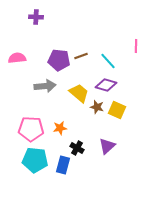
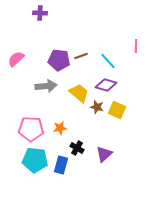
purple cross: moved 4 px right, 4 px up
pink semicircle: moved 1 px left, 1 px down; rotated 36 degrees counterclockwise
gray arrow: moved 1 px right
purple triangle: moved 3 px left, 8 px down
blue rectangle: moved 2 px left
